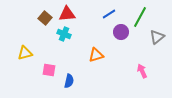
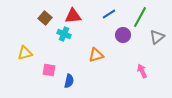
red triangle: moved 6 px right, 2 px down
purple circle: moved 2 px right, 3 px down
